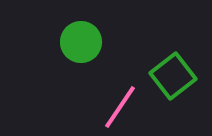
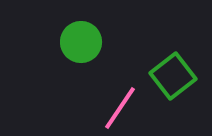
pink line: moved 1 px down
